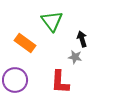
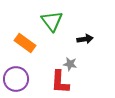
black arrow: moved 3 px right; rotated 98 degrees clockwise
gray star: moved 5 px left, 7 px down
purple circle: moved 1 px right, 1 px up
